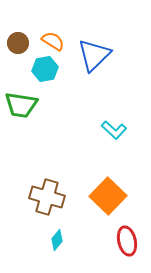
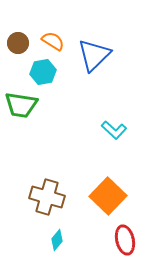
cyan hexagon: moved 2 px left, 3 px down
red ellipse: moved 2 px left, 1 px up
